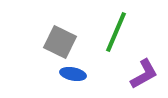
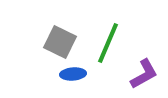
green line: moved 8 px left, 11 px down
blue ellipse: rotated 15 degrees counterclockwise
